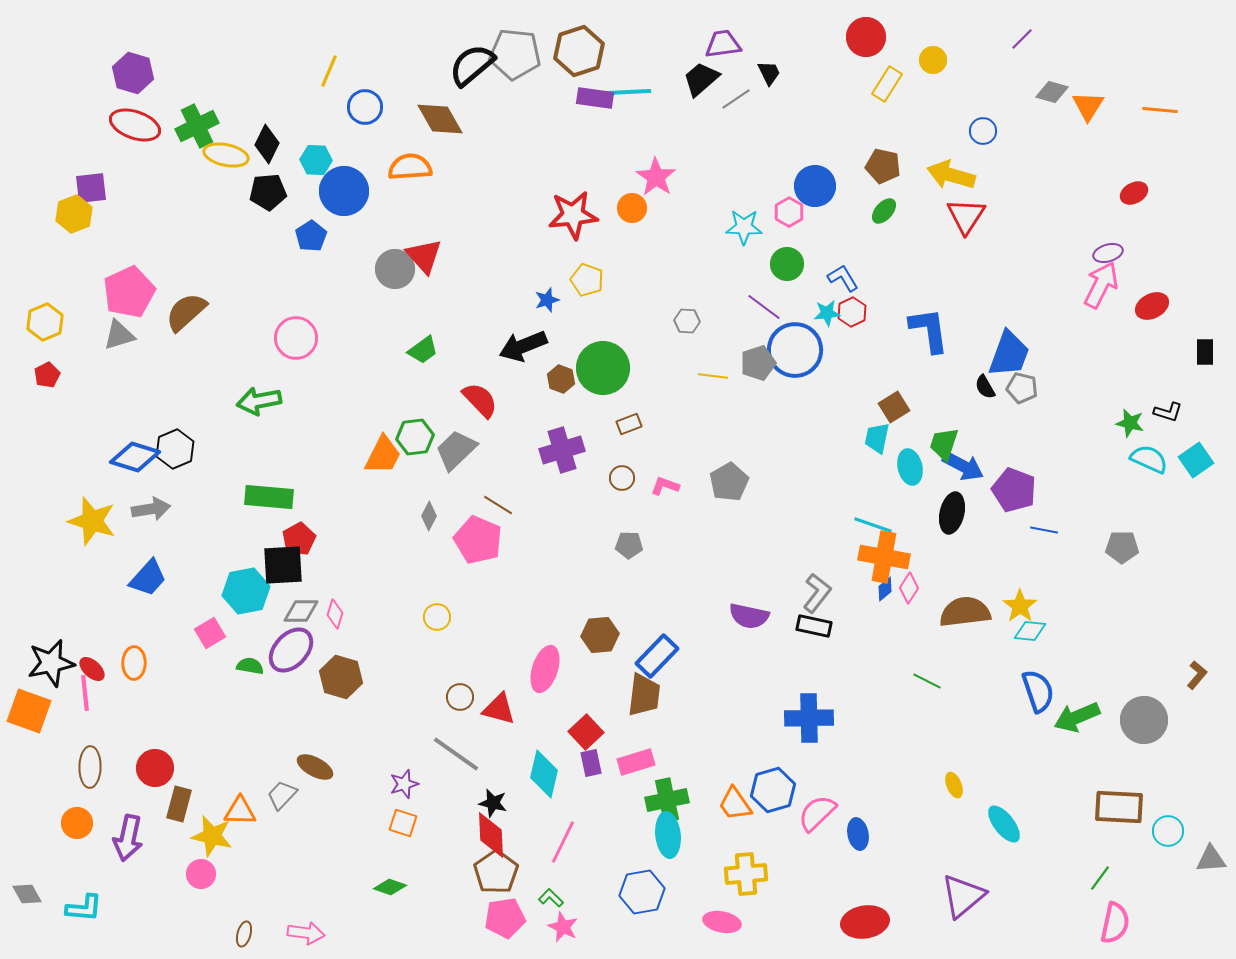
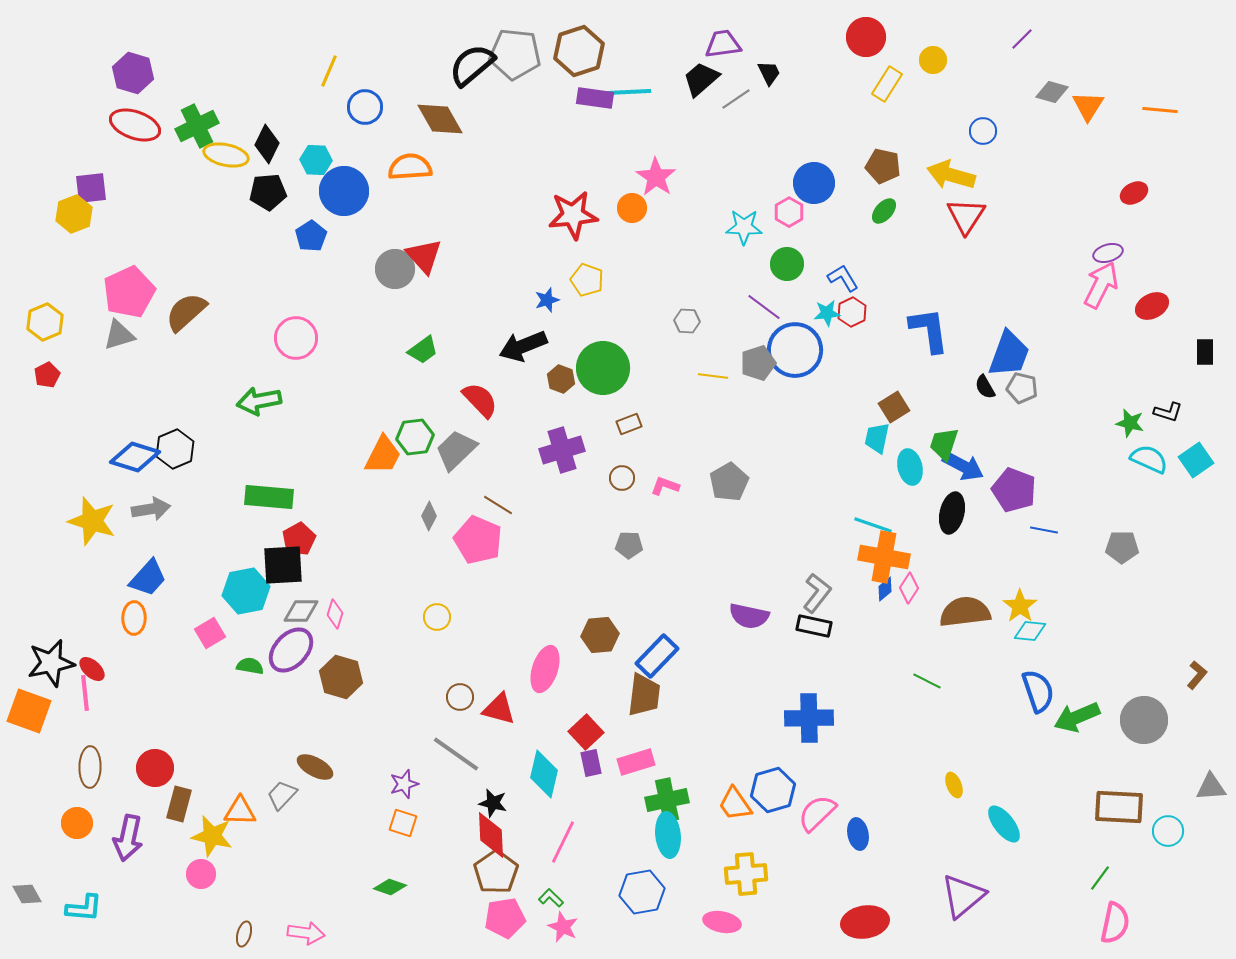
blue circle at (815, 186): moved 1 px left, 3 px up
orange ellipse at (134, 663): moved 45 px up
gray triangle at (1211, 859): moved 72 px up
